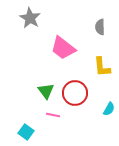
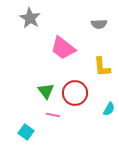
gray semicircle: moved 1 px left, 3 px up; rotated 91 degrees counterclockwise
